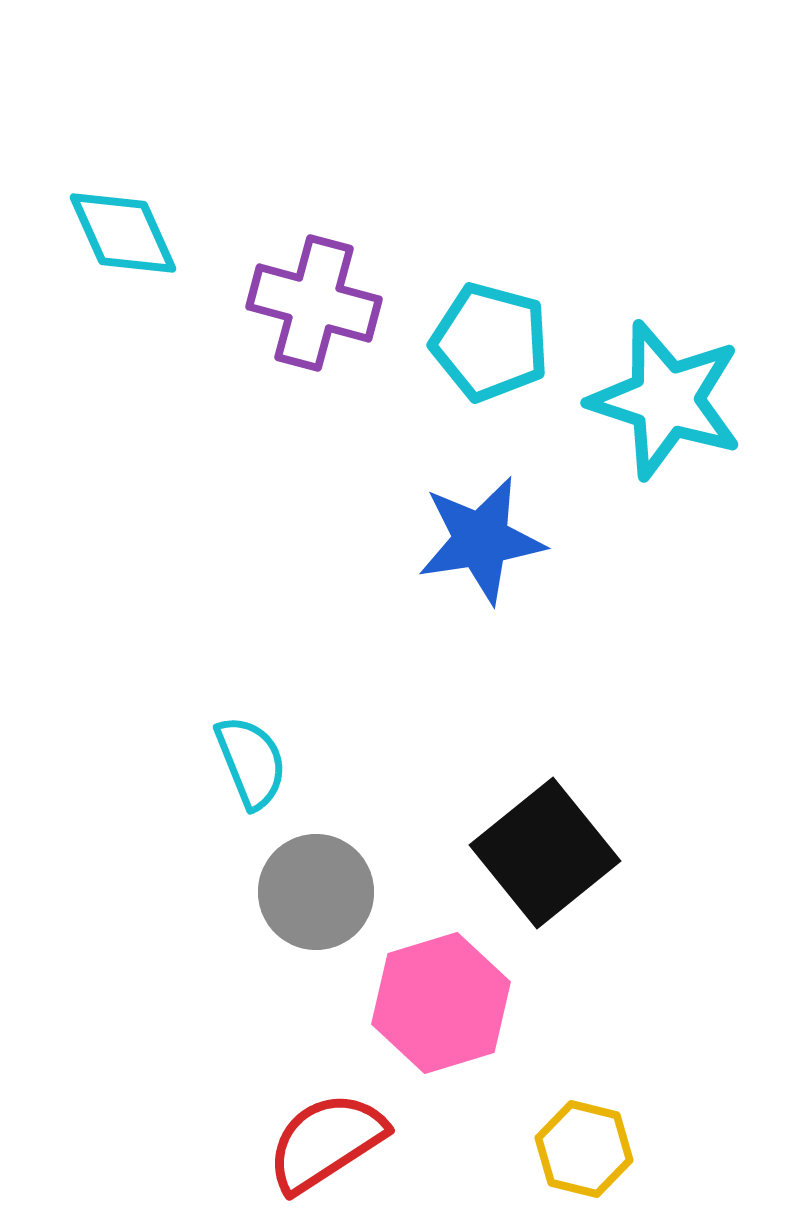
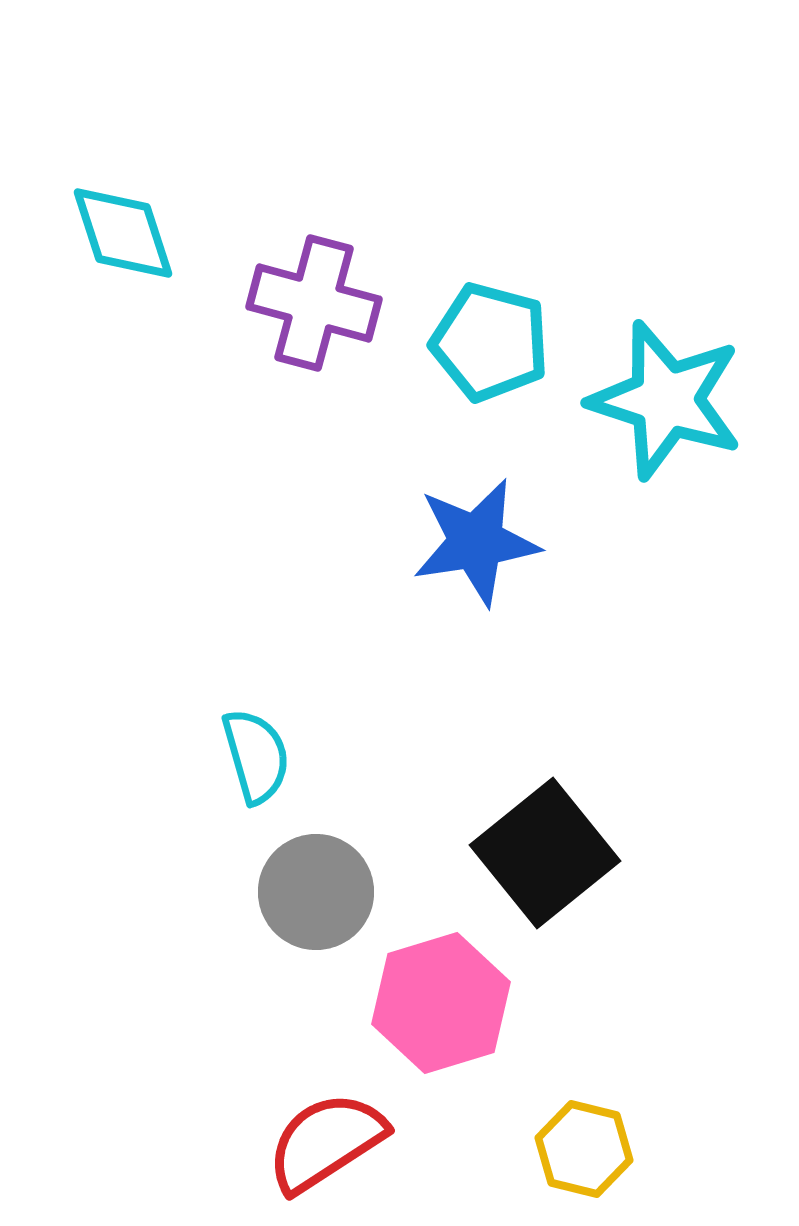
cyan diamond: rotated 6 degrees clockwise
blue star: moved 5 px left, 2 px down
cyan semicircle: moved 5 px right, 6 px up; rotated 6 degrees clockwise
